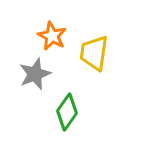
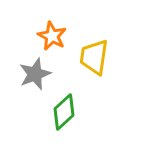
yellow trapezoid: moved 4 px down
green diamond: moved 3 px left; rotated 12 degrees clockwise
